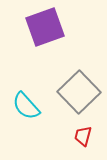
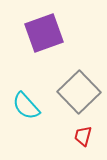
purple square: moved 1 px left, 6 px down
